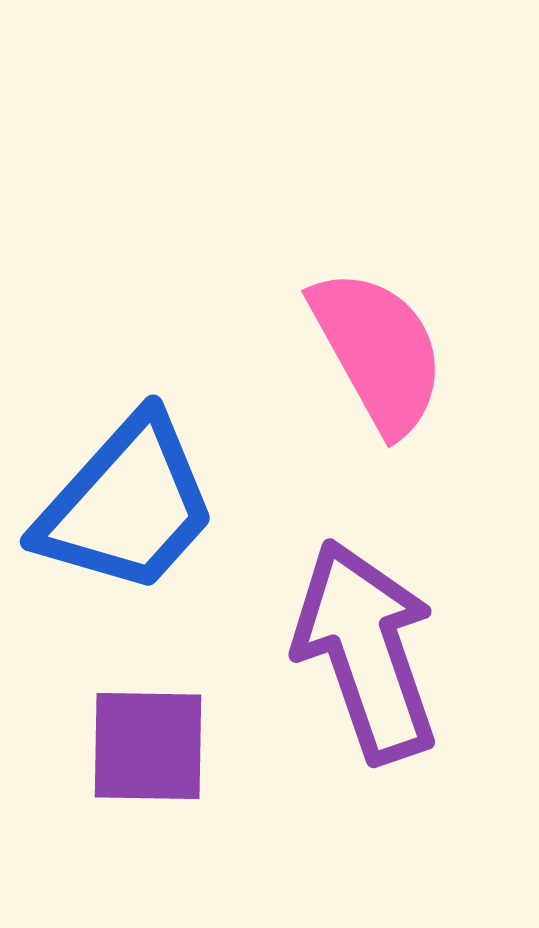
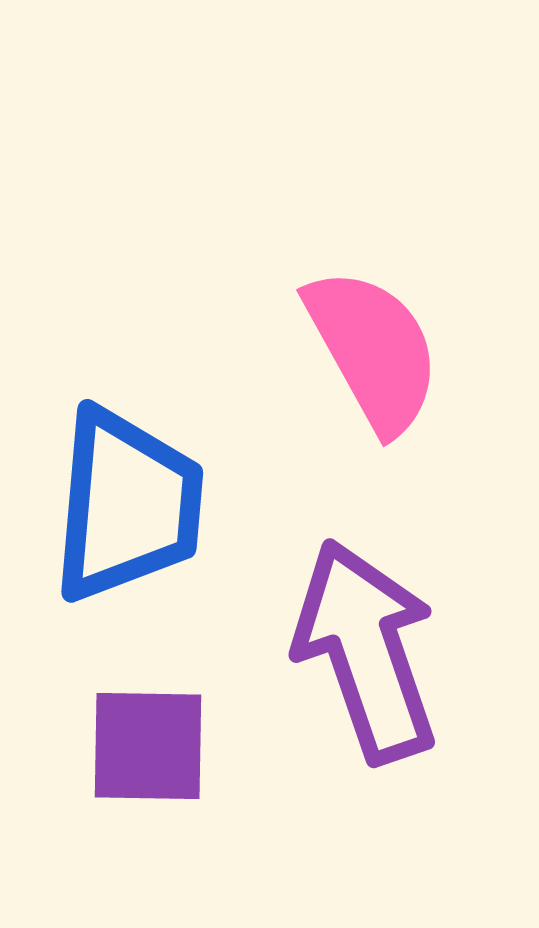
pink semicircle: moved 5 px left, 1 px up
blue trapezoid: rotated 37 degrees counterclockwise
